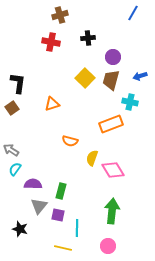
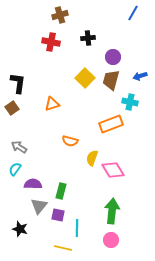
gray arrow: moved 8 px right, 3 px up
pink circle: moved 3 px right, 6 px up
